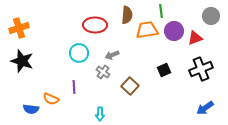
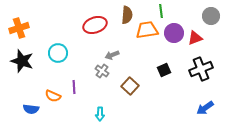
red ellipse: rotated 20 degrees counterclockwise
purple circle: moved 2 px down
cyan circle: moved 21 px left
gray cross: moved 1 px left, 1 px up
orange semicircle: moved 2 px right, 3 px up
